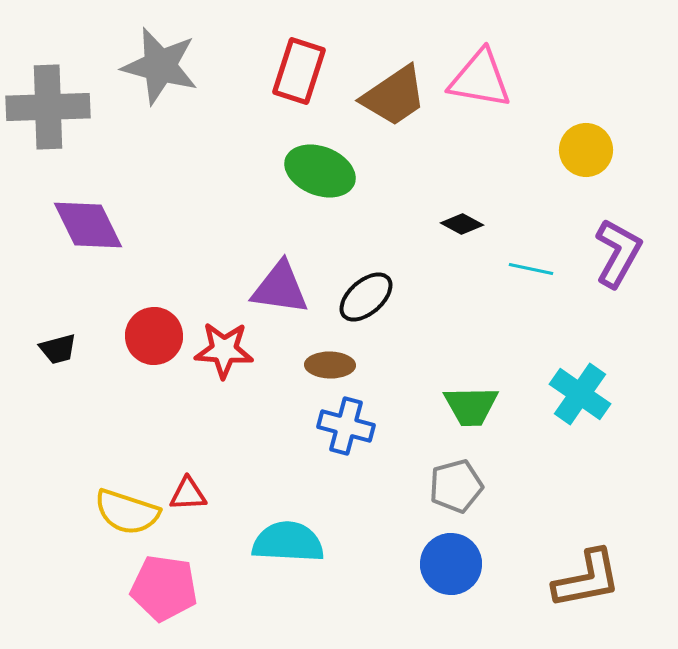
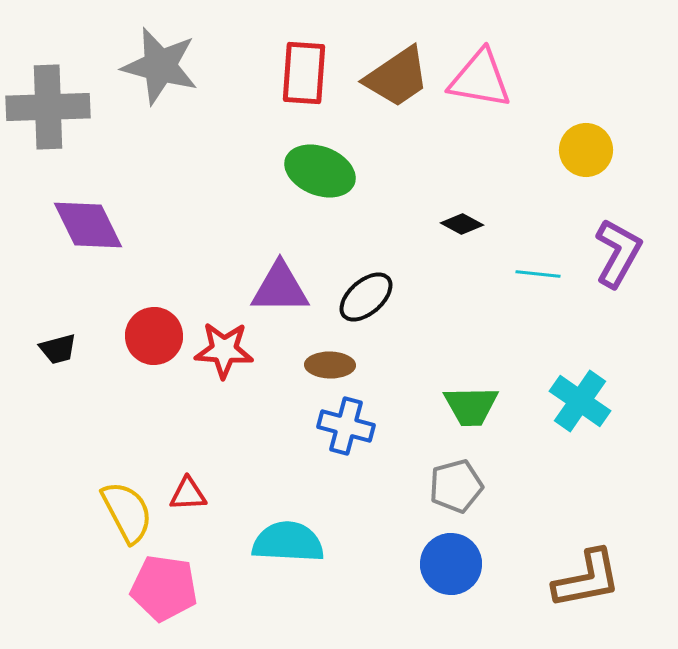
red rectangle: moved 5 px right, 2 px down; rotated 14 degrees counterclockwise
brown trapezoid: moved 3 px right, 19 px up
cyan line: moved 7 px right, 5 px down; rotated 6 degrees counterclockwise
purple triangle: rotated 8 degrees counterclockwise
cyan cross: moved 7 px down
yellow semicircle: rotated 136 degrees counterclockwise
